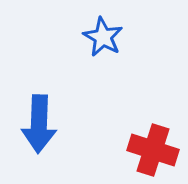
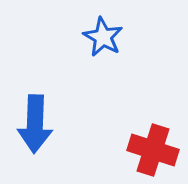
blue arrow: moved 4 px left
